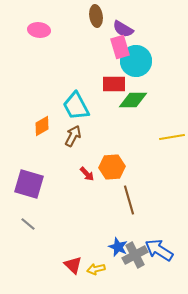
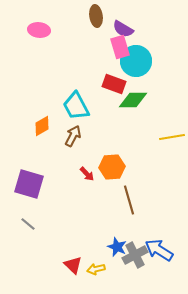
red rectangle: rotated 20 degrees clockwise
blue star: moved 1 px left
